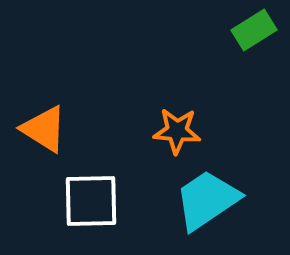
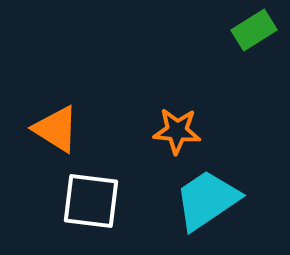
orange triangle: moved 12 px right
white square: rotated 8 degrees clockwise
